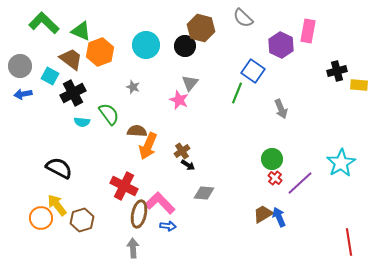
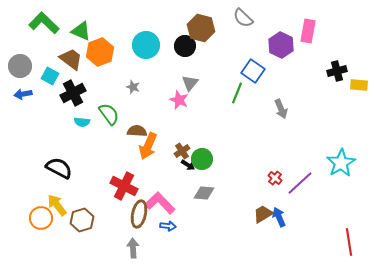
green circle at (272, 159): moved 70 px left
